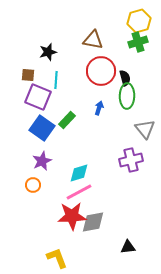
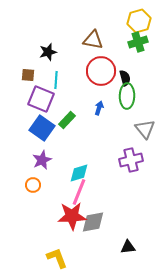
purple square: moved 3 px right, 2 px down
purple star: moved 1 px up
pink line: rotated 40 degrees counterclockwise
